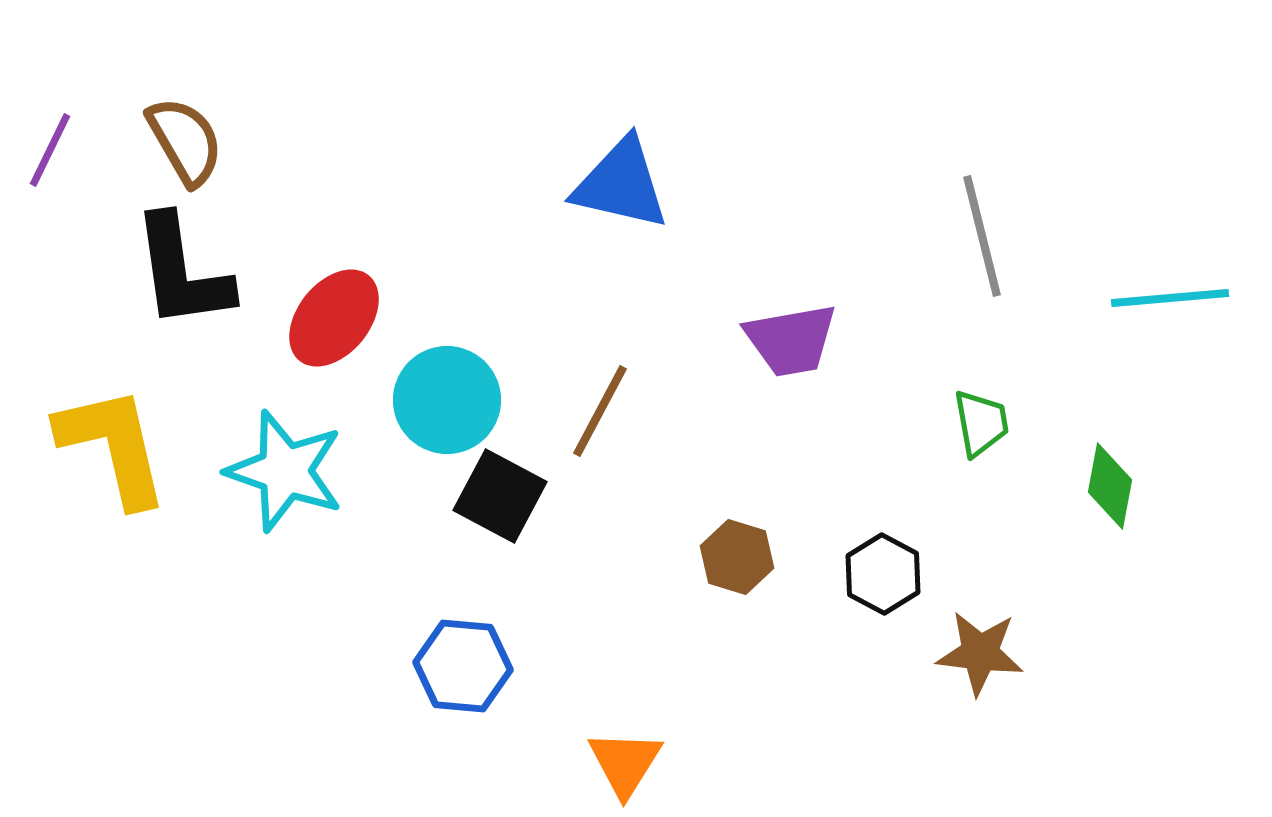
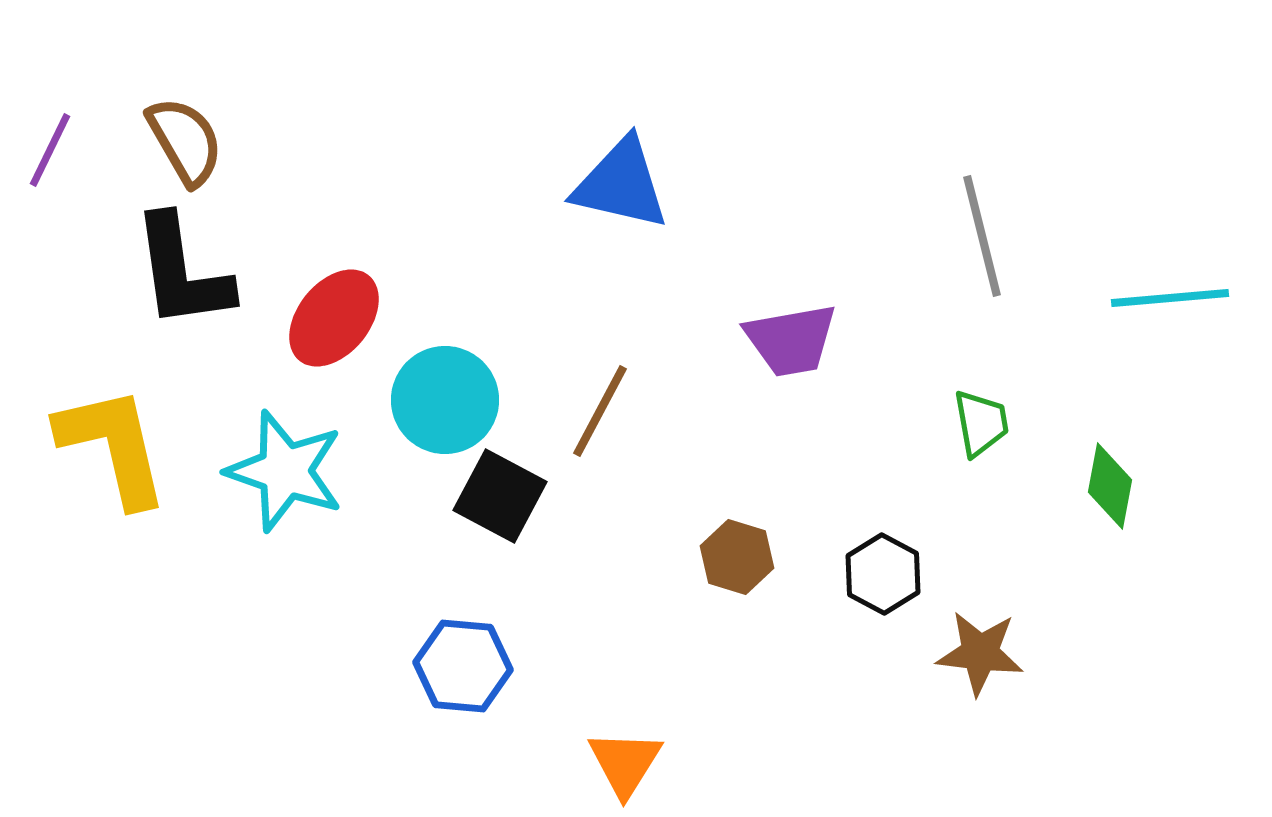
cyan circle: moved 2 px left
